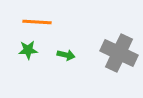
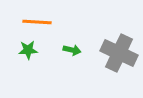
green arrow: moved 6 px right, 5 px up
